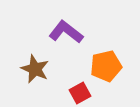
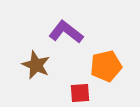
brown star: moved 1 px right, 4 px up
red square: rotated 25 degrees clockwise
